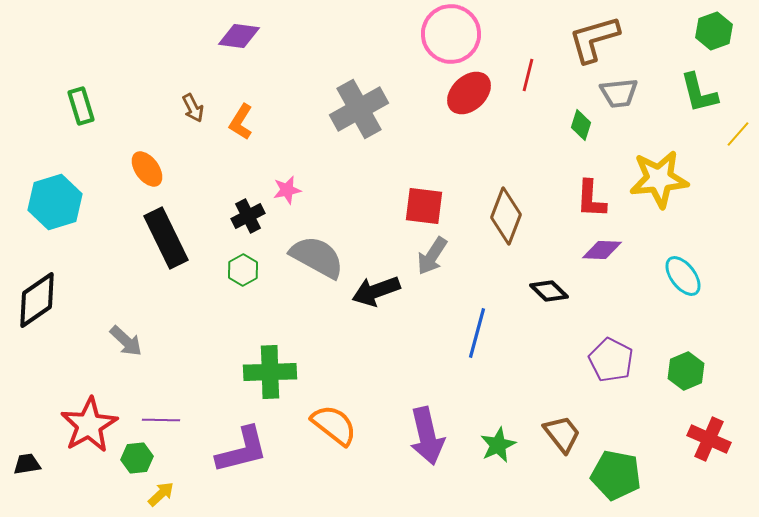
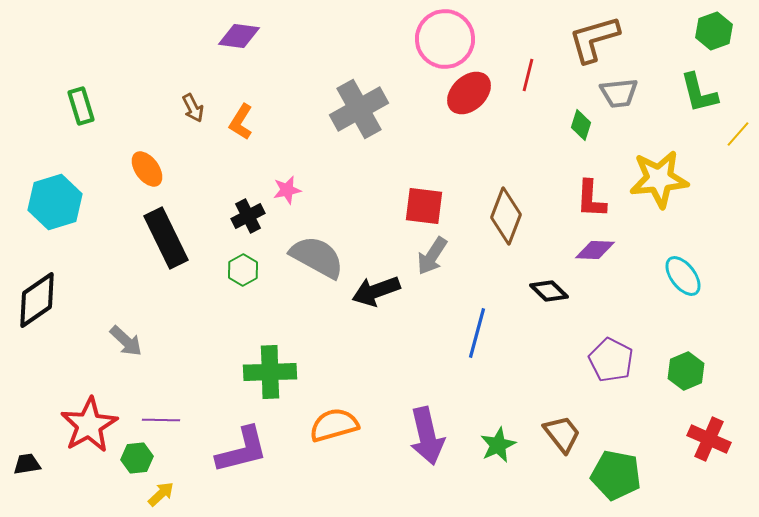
pink circle at (451, 34): moved 6 px left, 5 px down
purple diamond at (602, 250): moved 7 px left
orange semicircle at (334, 425): rotated 54 degrees counterclockwise
